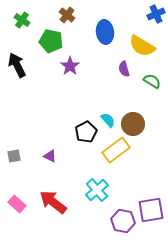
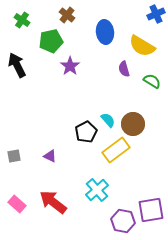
green pentagon: rotated 25 degrees counterclockwise
